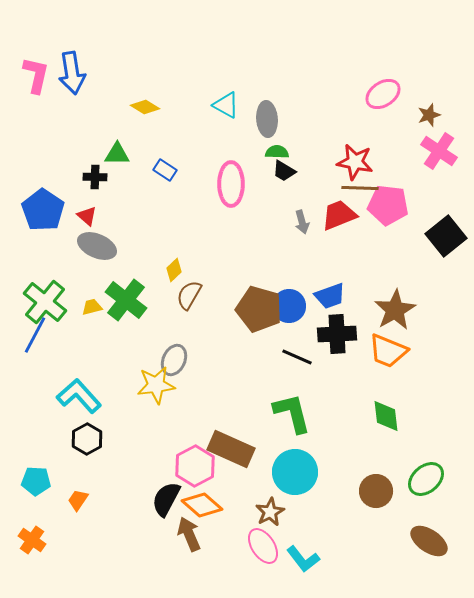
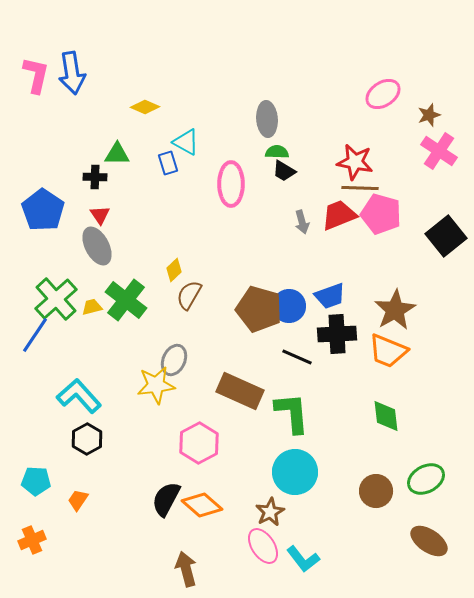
cyan triangle at (226, 105): moved 40 px left, 37 px down
yellow diamond at (145, 107): rotated 8 degrees counterclockwise
blue rectangle at (165, 170): moved 3 px right, 7 px up; rotated 40 degrees clockwise
pink pentagon at (388, 205): moved 7 px left, 9 px down; rotated 9 degrees clockwise
red triangle at (87, 216): moved 13 px right, 1 px up; rotated 15 degrees clockwise
gray ellipse at (97, 246): rotated 39 degrees clockwise
green cross at (45, 302): moved 11 px right, 3 px up; rotated 9 degrees clockwise
blue line at (35, 335): rotated 6 degrees clockwise
green L-shape at (292, 413): rotated 9 degrees clockwise
brown rectangle at (231, 449): moved 9 px right, 58 px up
pink hexagon at (195, 466): moved 4 px right, 23 px up
green ellipse at (426, 479): rotated 12 degrees clockwise
brown arrow at (189, 534): moved 3 px left, 35 px down; rotated 8 degrees clockwise
orange cross at (32, 540): rotated 32 degrees clockwise
